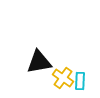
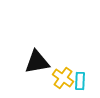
black triangle: moved 2 px left
